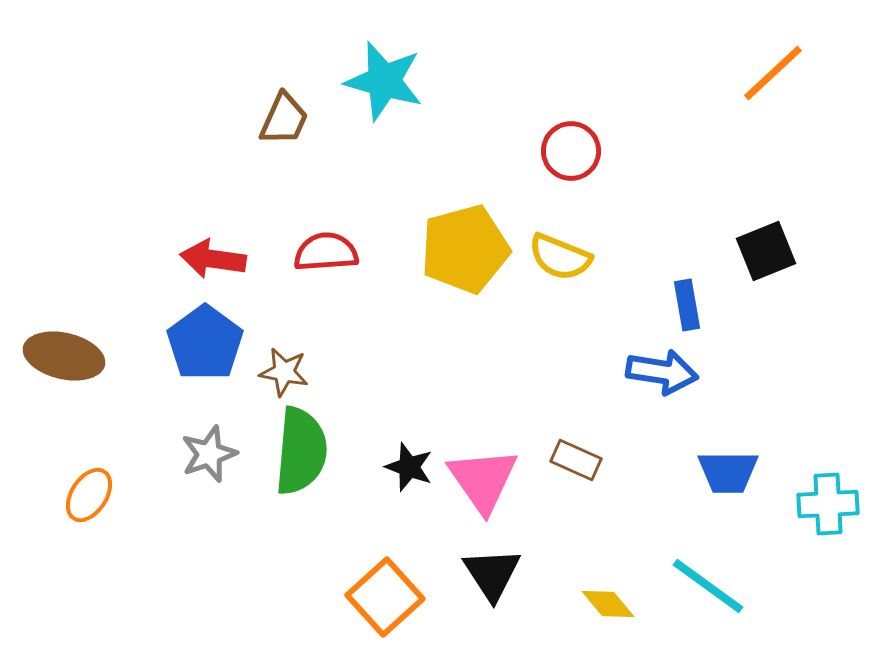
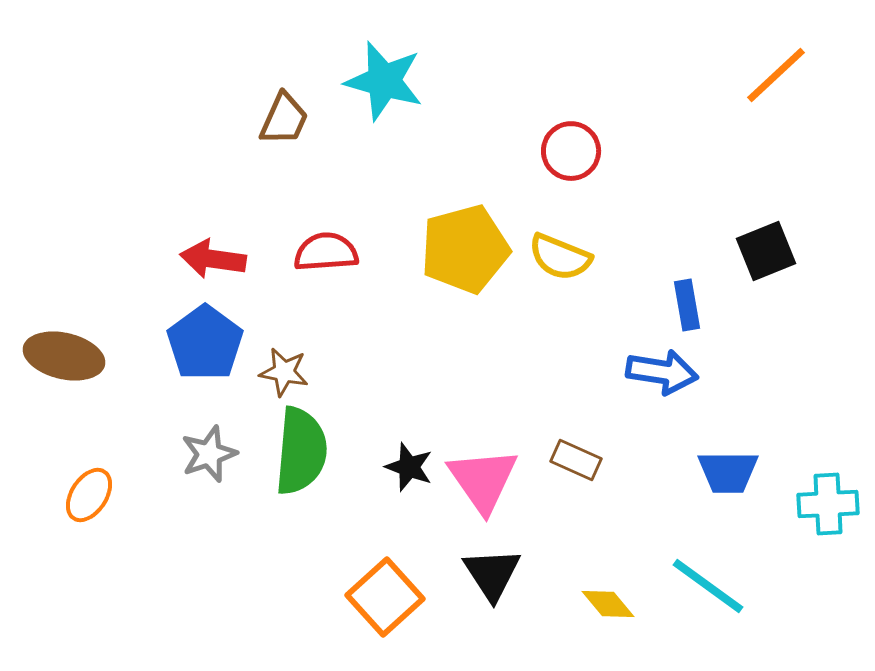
orange line: moved 3 px right, 2 px down
